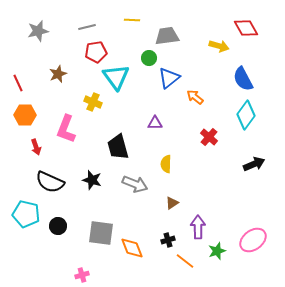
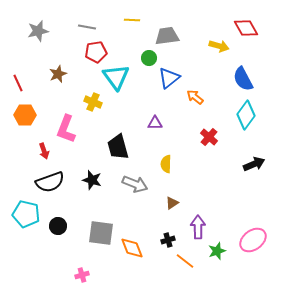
gray line: rotated 24 degrees clockwise
red arrow: moved 8 px right, 4 px down
black semicircle: rotated 44 degrees counterclockwise
